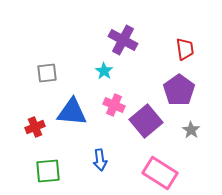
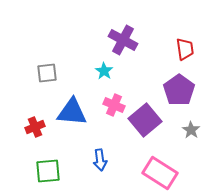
purple square: moved 1 px left, 1 px up
